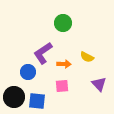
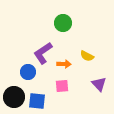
yellow semicircle: moved 1 px up
